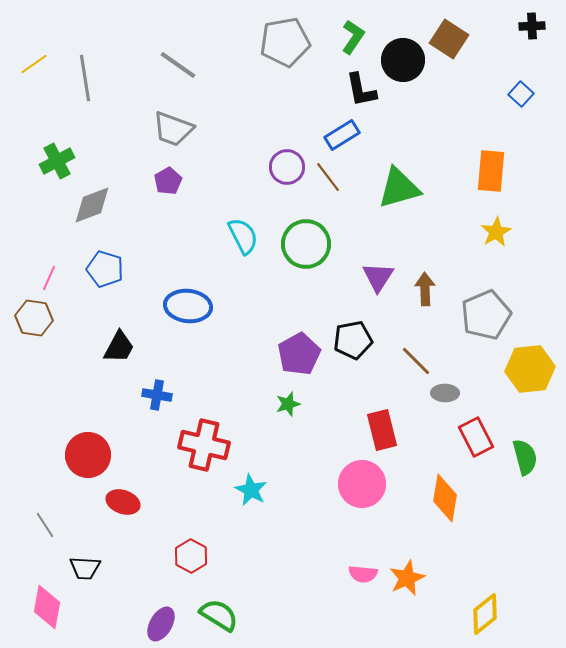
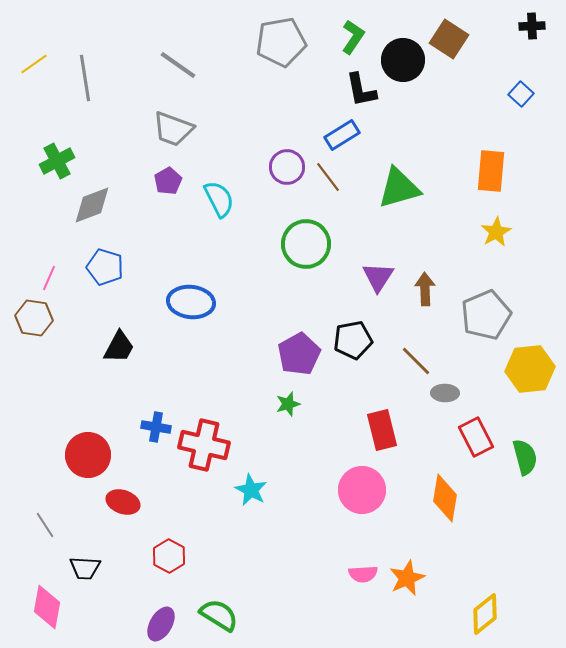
gray pentagon at (285, 42): moved 4 px left
cyan semicircle at (243, 236): moved 24 px left, 37 px up
blue pentagon at (105, 269): moved 2 px up
blue ellipse at (188, 306): moved 3 px right, 4 px up
blue cross at (157, 395): moved 1 px left, 32 px down
pink circle at (362, 484): moved 6 px down
red hexagon at (191, 556): moved 22 px left
pink semicircle at (363, 574): rotated 8 degrees counterclockwise
